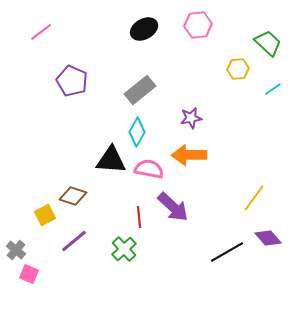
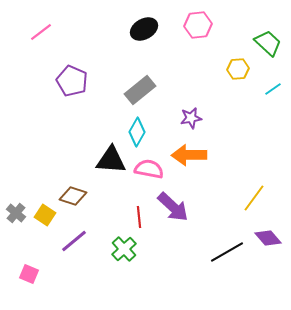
yellow square: rotated 30 degrees counterclockwise
gray cross: moved 37 px up
